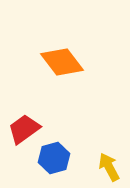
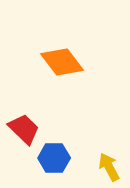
red trapezoid: rotated 80 degrees clockwise
blue hexagon: rotated 16 degrees clockwise
